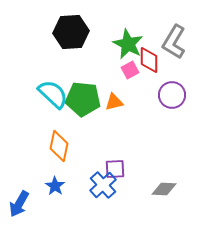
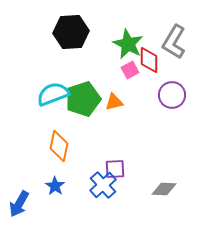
cyan semicircle: rotated 64 degrees counterclockwise
green pentagon: rotated 24 degrees counterclockwise
